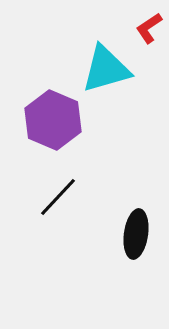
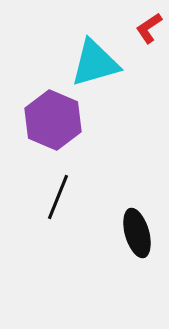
cyan triangle: moved 11 px left, 6 px up
black line: rotated 21 degrees counterclockwise
black ellipse: moved 1 px right, 1 px up; rotated 24 degrees counterclockwise
